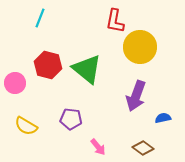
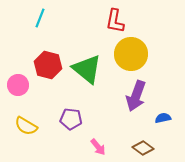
yellow circle: moved 9 px left, 7 px down
pink circle: moved 3 px right, 2 px down
